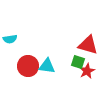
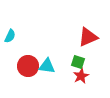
cyan semicircle: moved 3 px up; rotated 56 degrees counterclockwise
red triangle: moved 8 px up; rotated 40 degrees counterclockwise
red star: moved 6 px left, 5 px down
